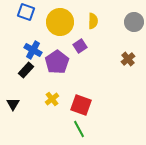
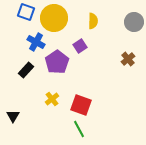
yellow circle: moved 6 px left, 4 px up
blue cross: moved 3 px right, 8 px up
black triangle: moved 12 px down
